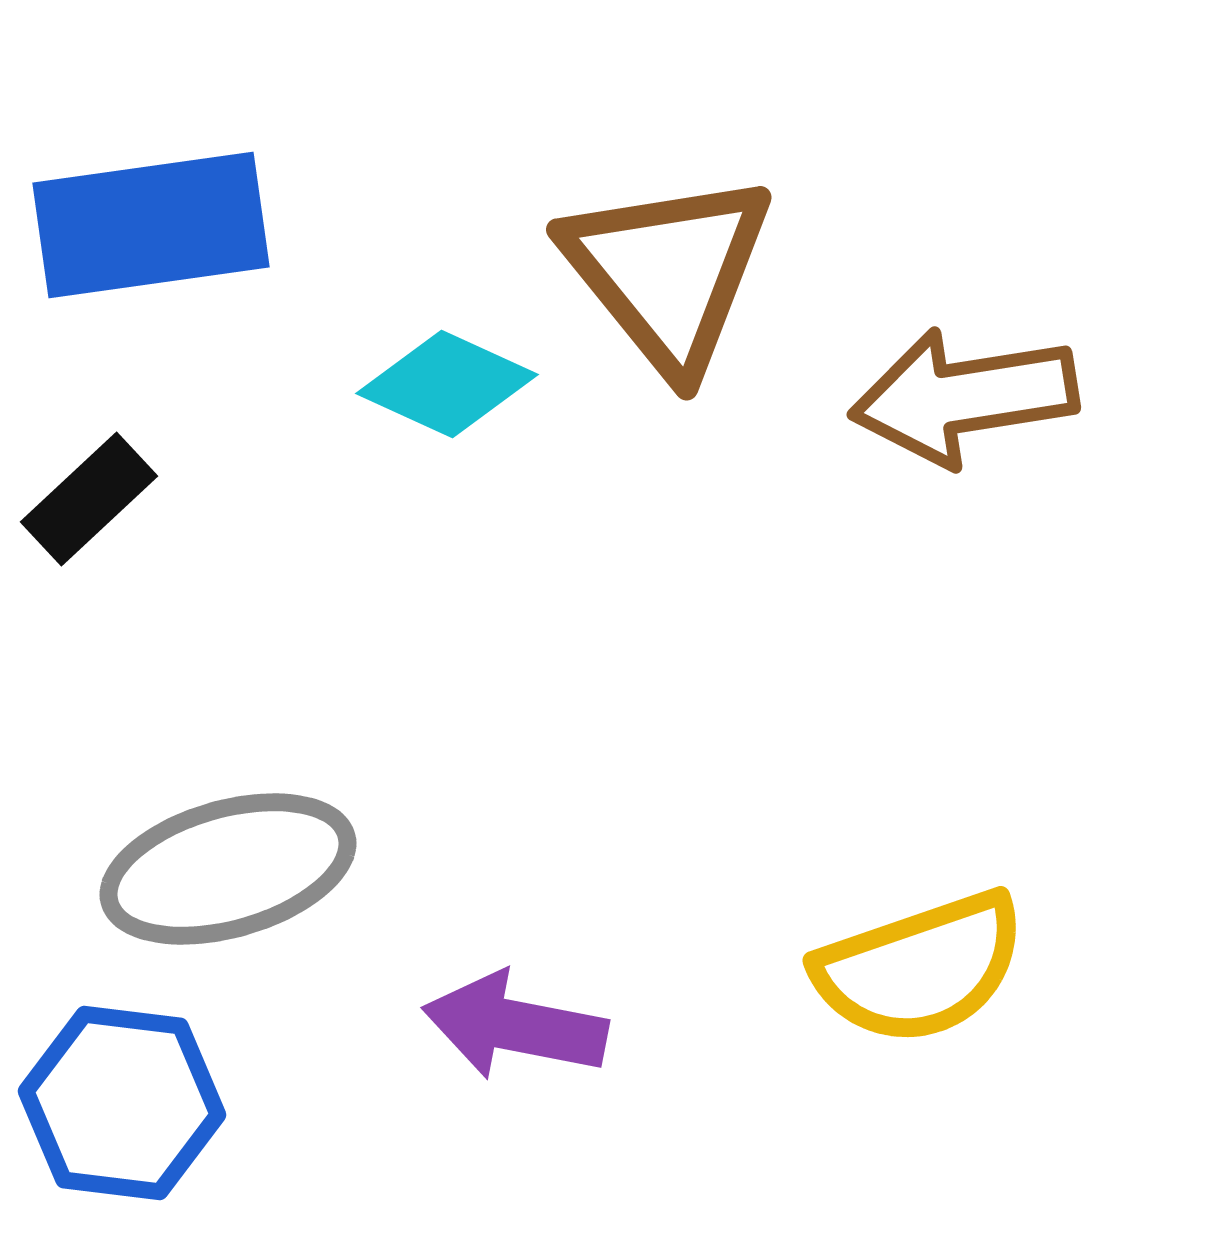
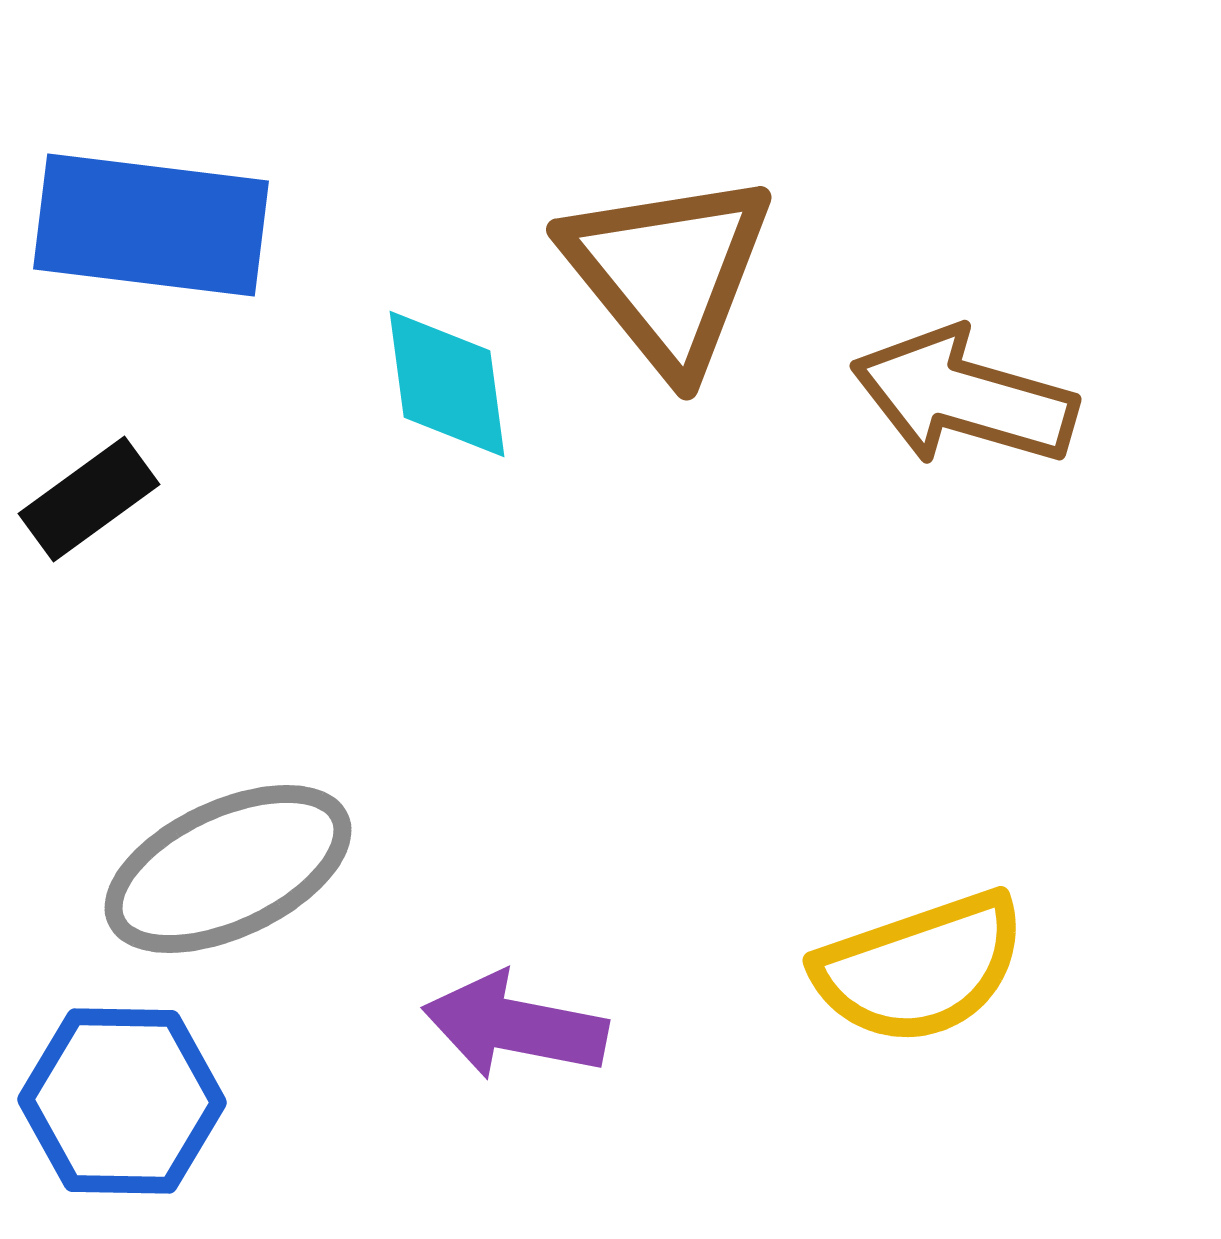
blue rectangle: rotated 15 degrees clockwise
cyan diamond: rotated 58 degrees clockwise
brown arrow: rotated 25 degrees clockwise
black rectangle: rotated 7 degrees clockwise
gray ellipse: rotated 9 degrees counterclockwise
blue hexagon: moved 2 px up; rotated 6 degrees counterclockwise
